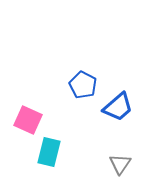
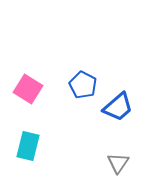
pink square: moved 31 px up; rotated 8 degrees clockwise
cyan rectangle: moved 21 px left, 6 px up
gray triangle: moved 2 px left, 1 px up
